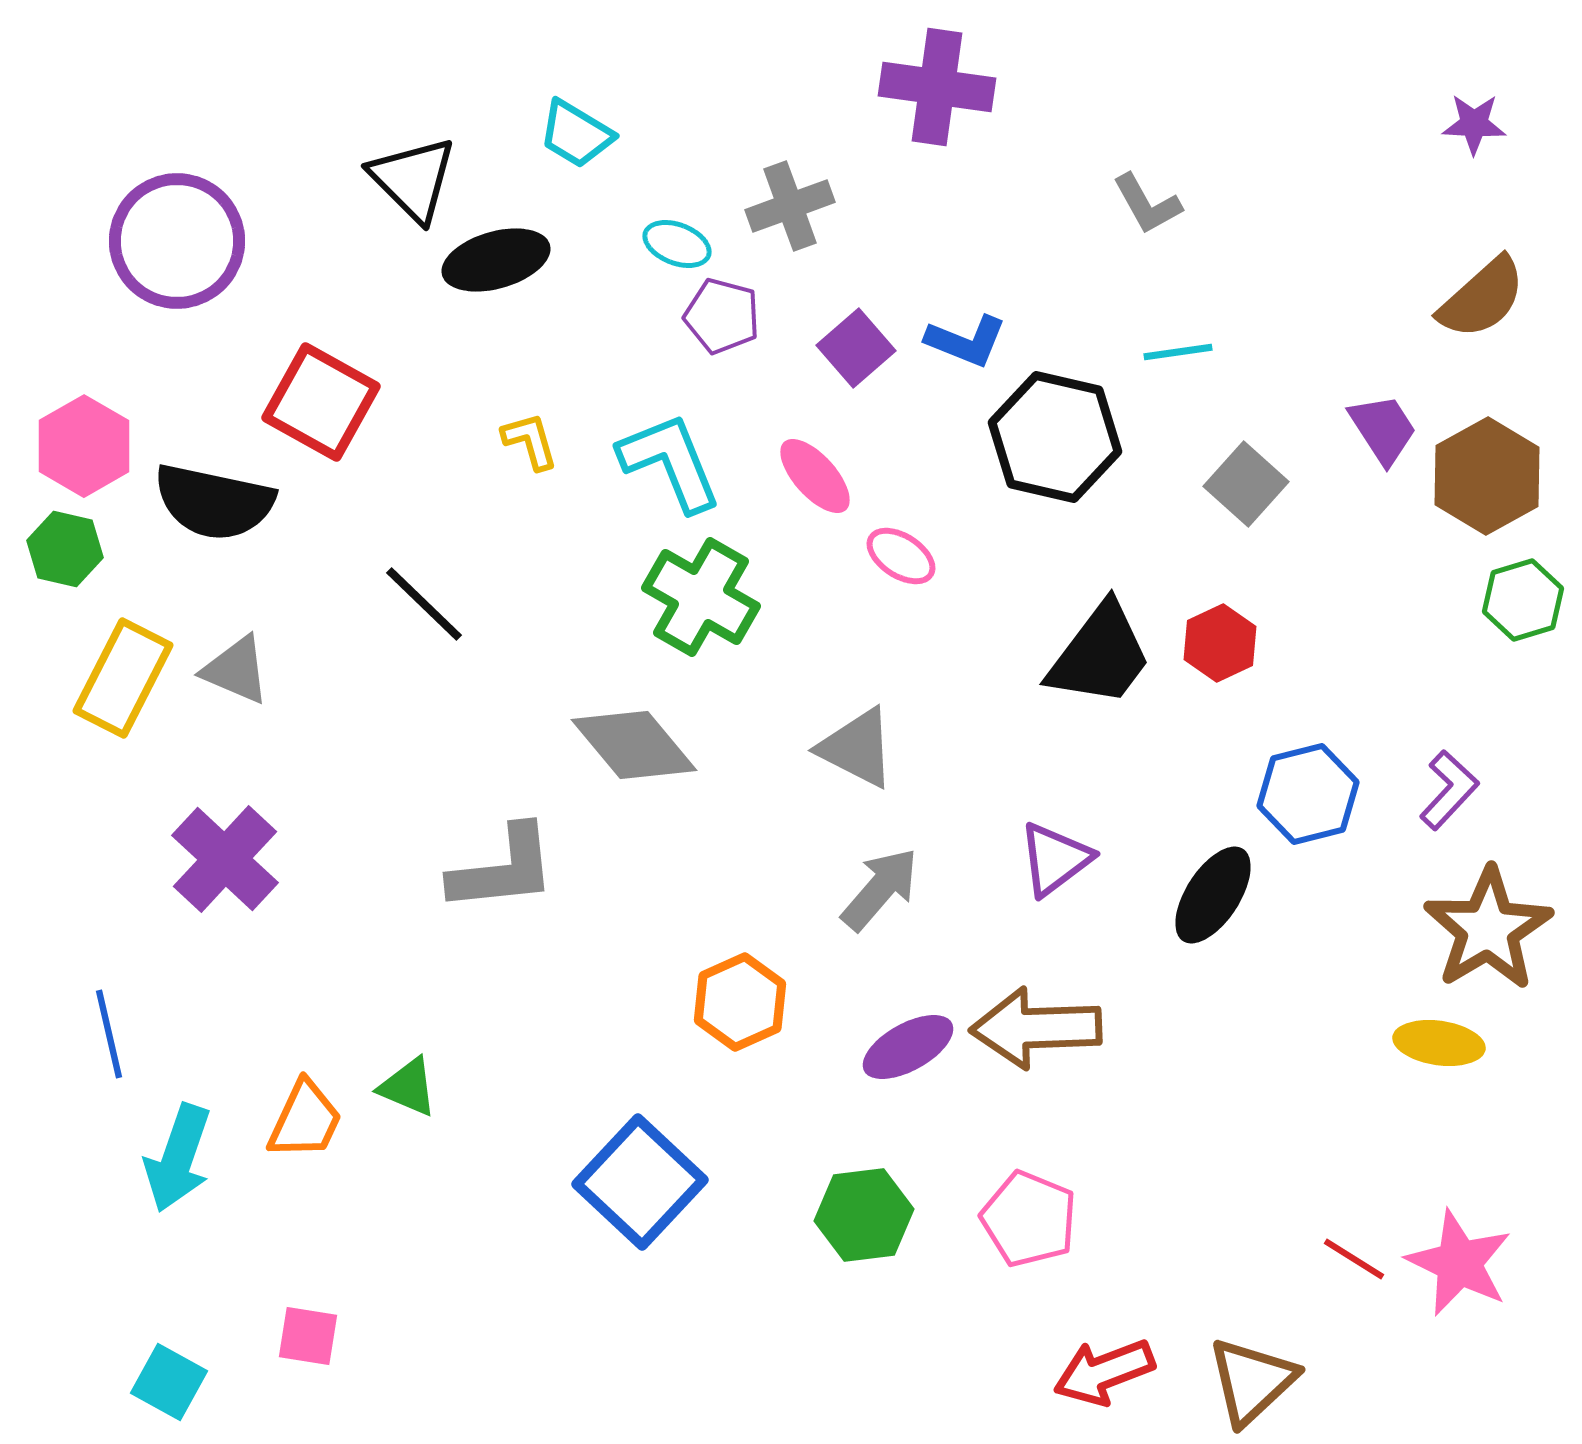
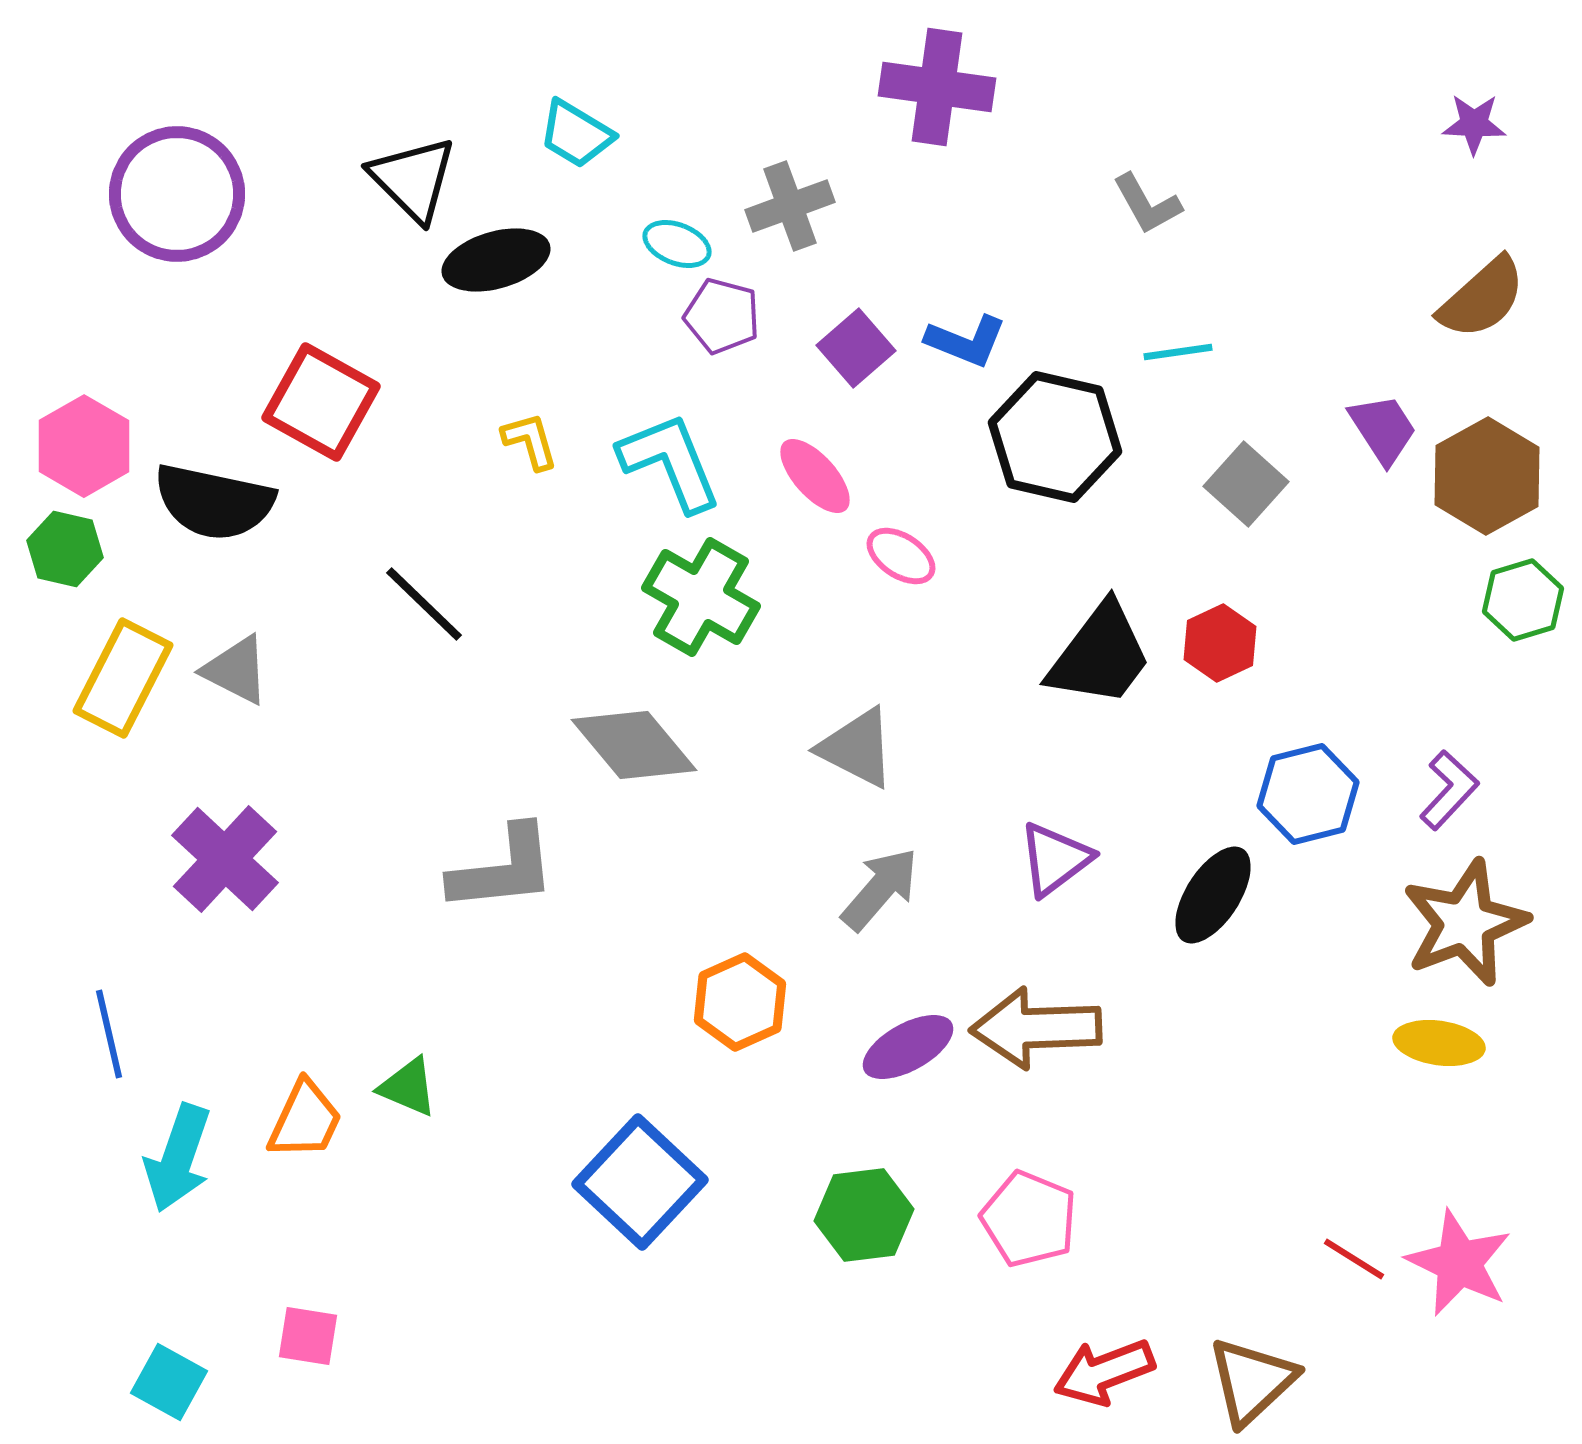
purple circle at (177, 241): moved 47 px up
gray triangle at (236, 670): rotated 4 degrees clockwise
brown star at (1488, 929): moved 23 px left, 6 px up; rotated 10 degrees clockwise
